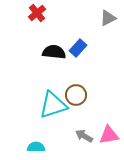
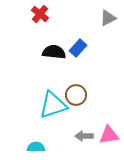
red cross: moved 3 px right, 1 px down; rotated 12 degrees counterclockwise
gray arrow: rotated 30 degrees counterclockwise
